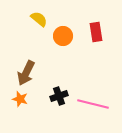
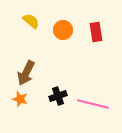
yellow semicircle: moved 8 px left, 2 px down
orange circle: moved 6 px up
black cross: moved 1 px left
